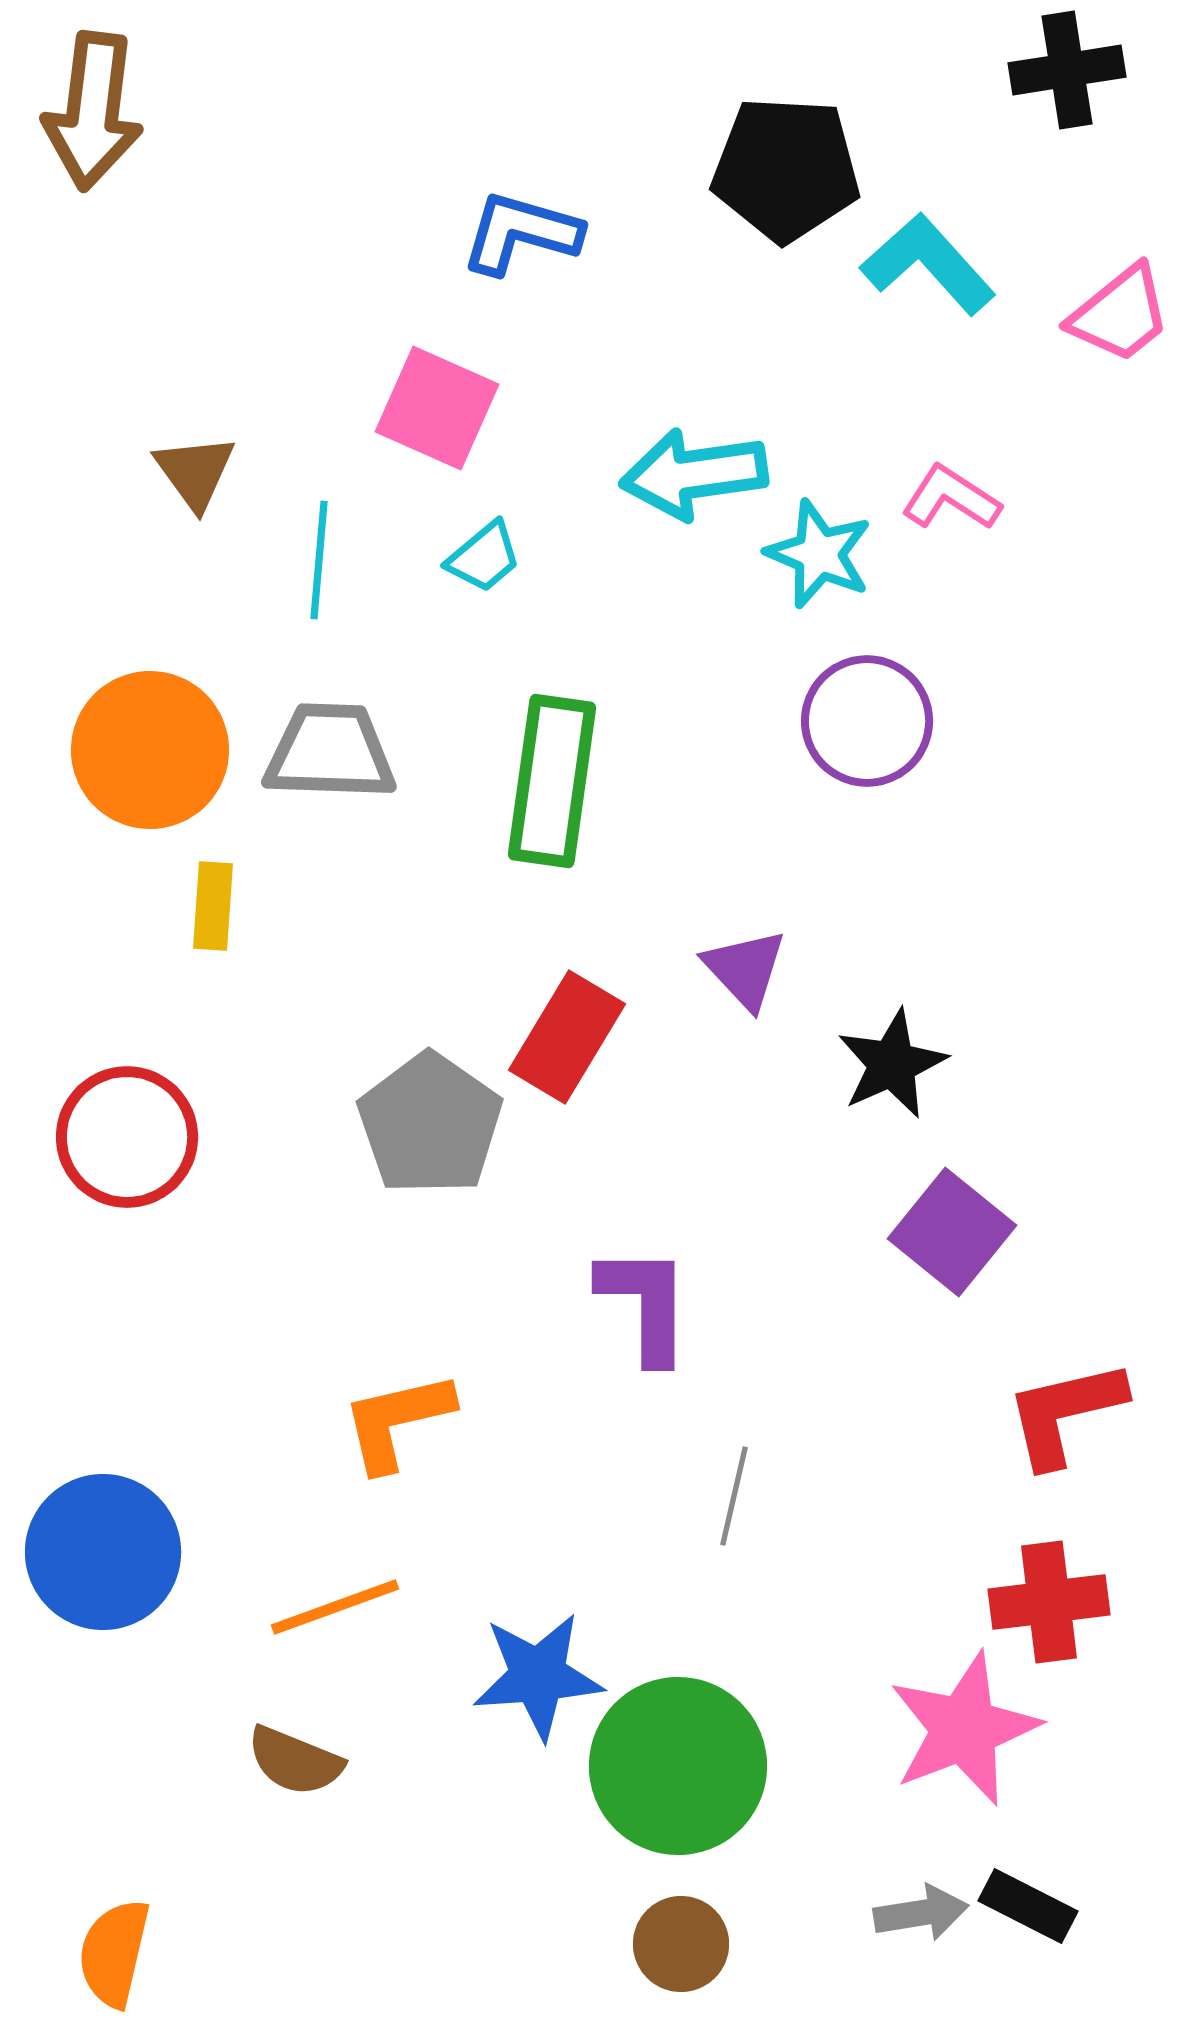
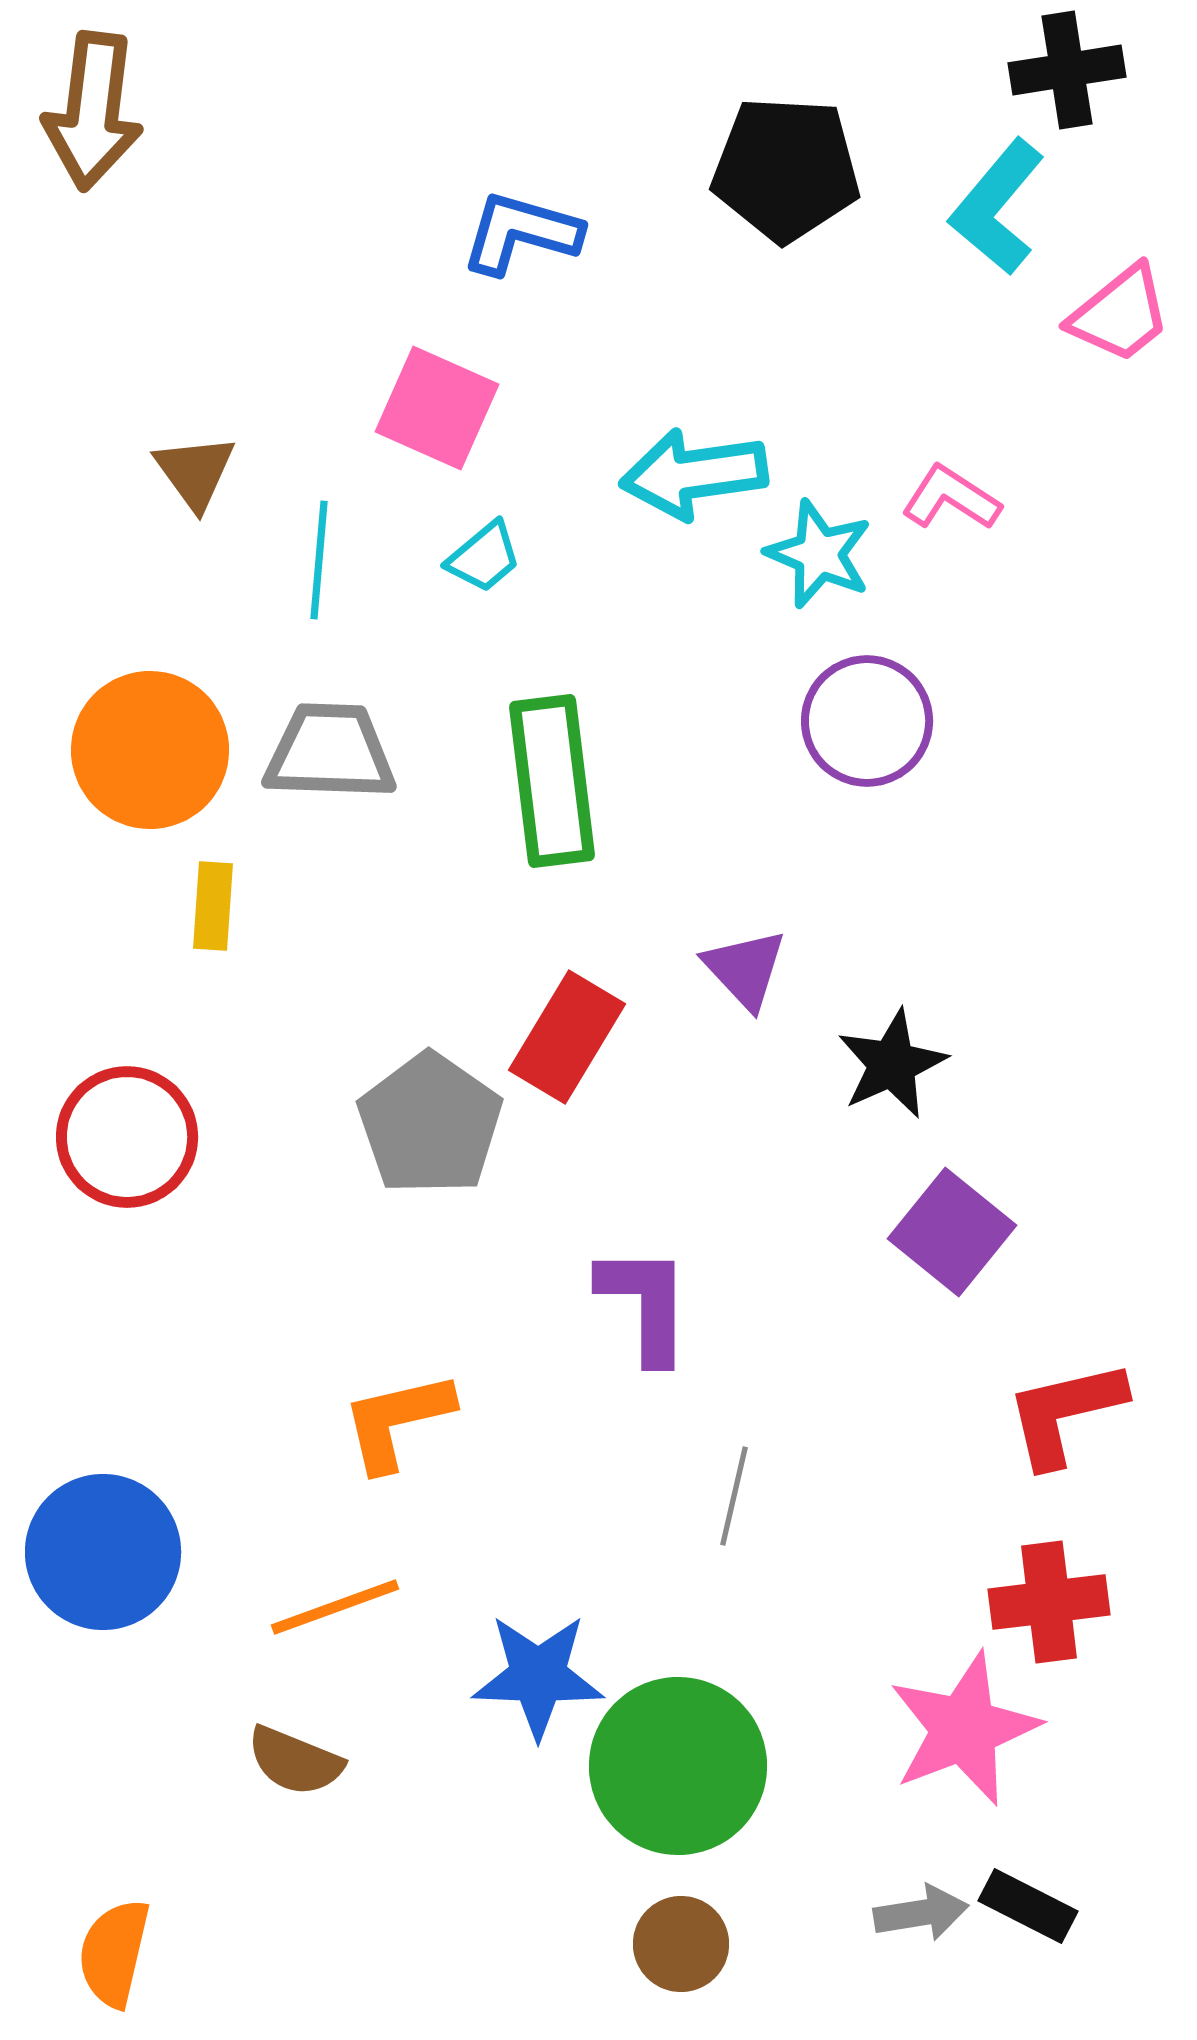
cyan L-shape: moved 69 px right, 57 px up; rotated 98 degrees counterclockwise
green rectangle: rotated 15 degrees counterclockwise
blue star: rotated 6 degrees clockwise
